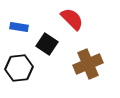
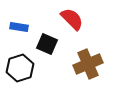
black square: rotated 10 degrees counterclockwise
black hexagon: moved 1 px right; rotated 12 degrees counterclockwise
